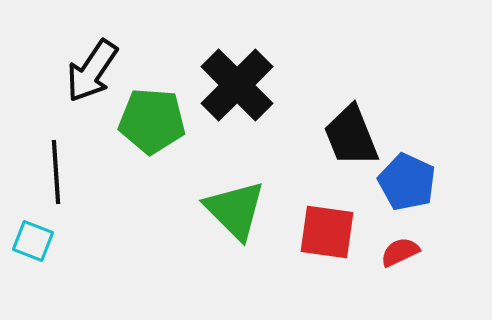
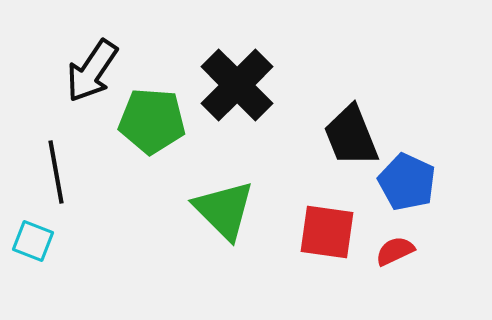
black line: rotated 6 degrees counterclockwise
green triangle: moved 11 px left
red semicircle: moved 5 px left, 1 px up
